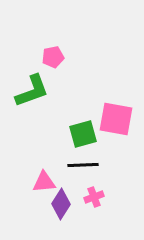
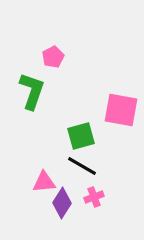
pink pentagon: rotated 15 degrees counterclockwise
green L-shape: rotated 51 degrees counterclockwise
pink square: moved 5 px right, 9 px up
green square: moved 2 px left, 2 px down
black line: moved 1 px left, 1 px down; rotated 32 degrees clockwise
purple diamond: moved 1 px right, 1 px up
